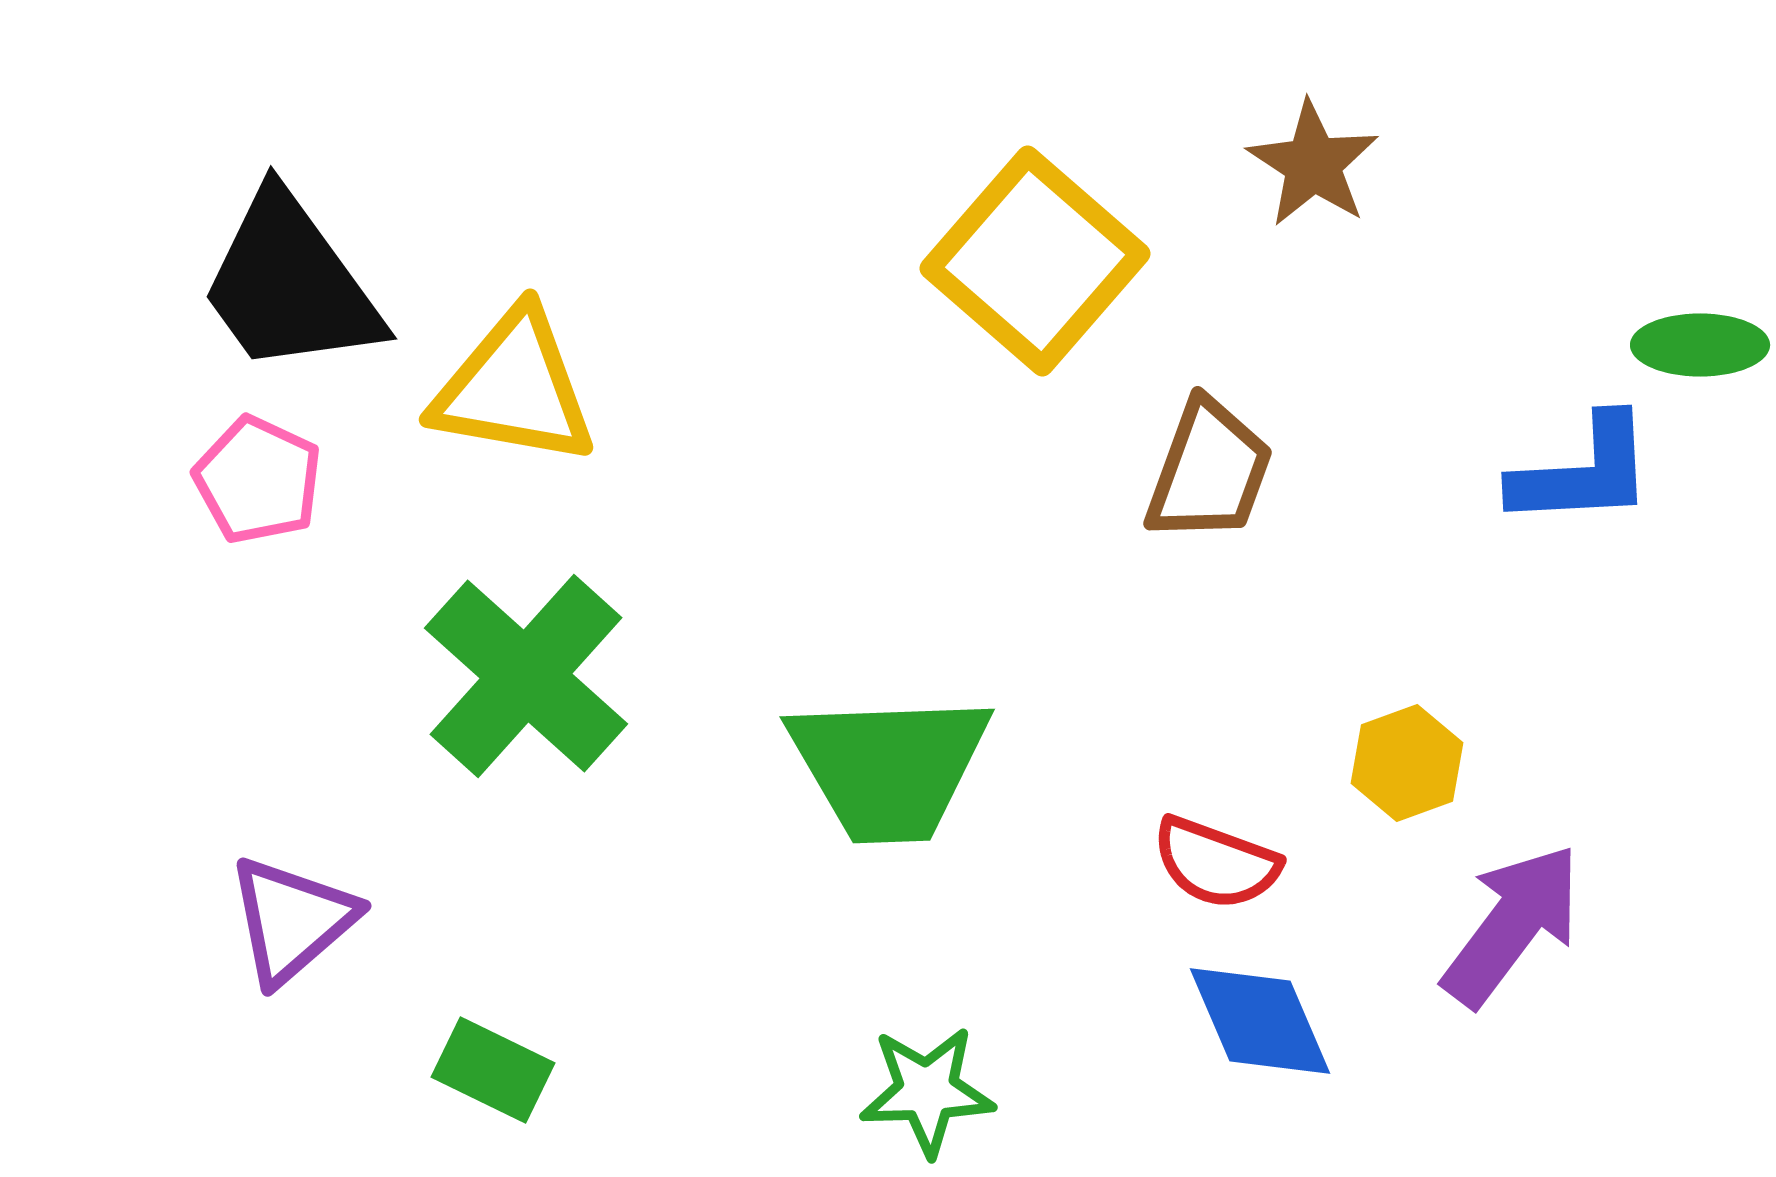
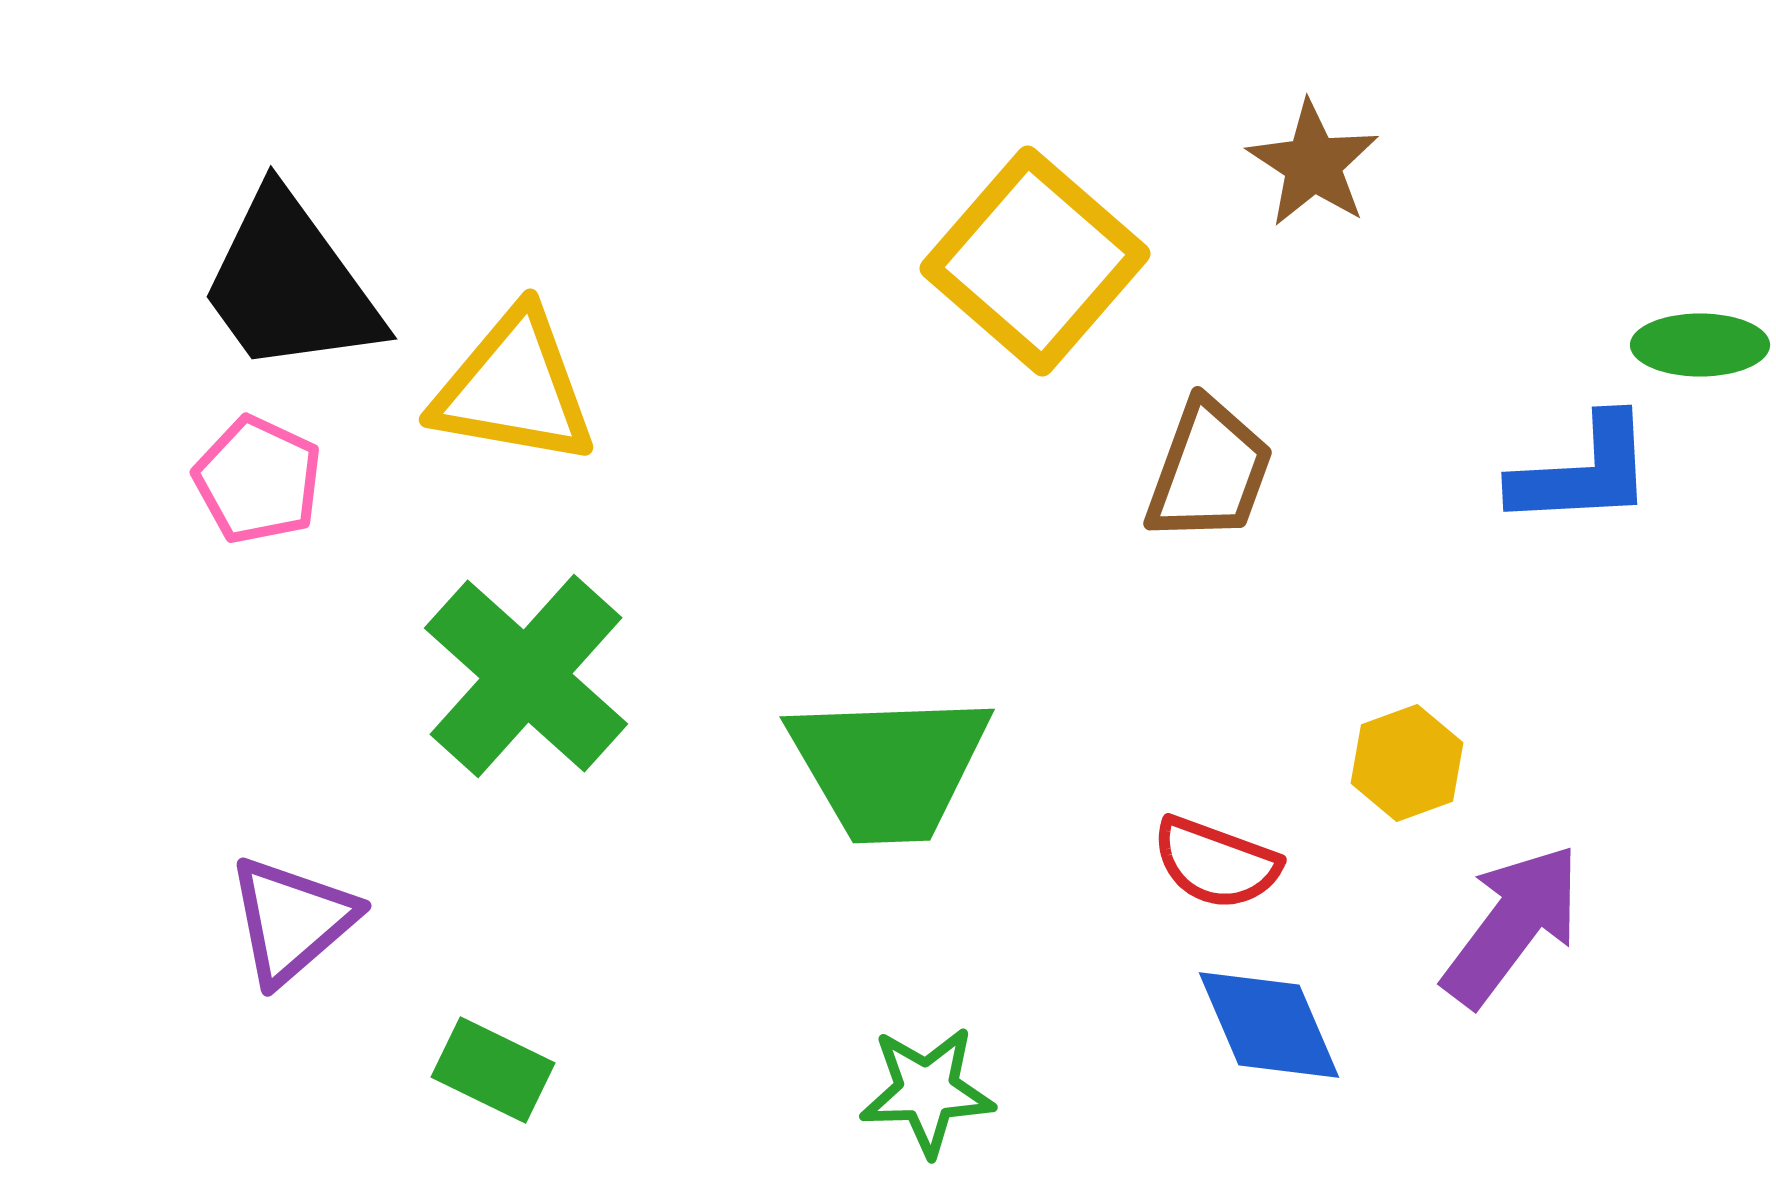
blue diamond: moved 9 px right, 4 px down
